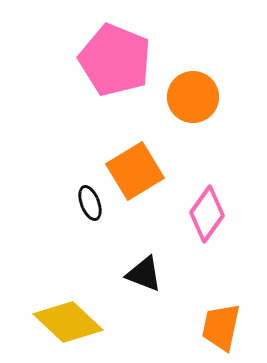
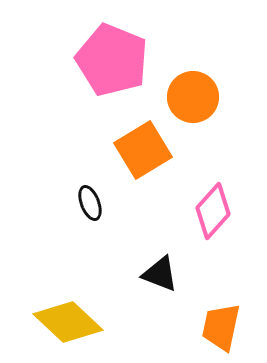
pink pentagon: moved 3 px left
orange square: moved 8 px right, 21 px up
pink diamond: moved 6 px right, 3 px up; rotated 6 degrees clockwise
black triangle: moved 16 px right
